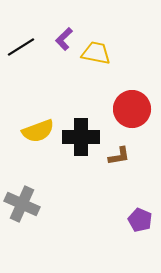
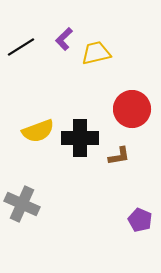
yellow trapezoid: rotated 24 degrees counterclockwise
black cross: moved 1 px left, 1 px down
